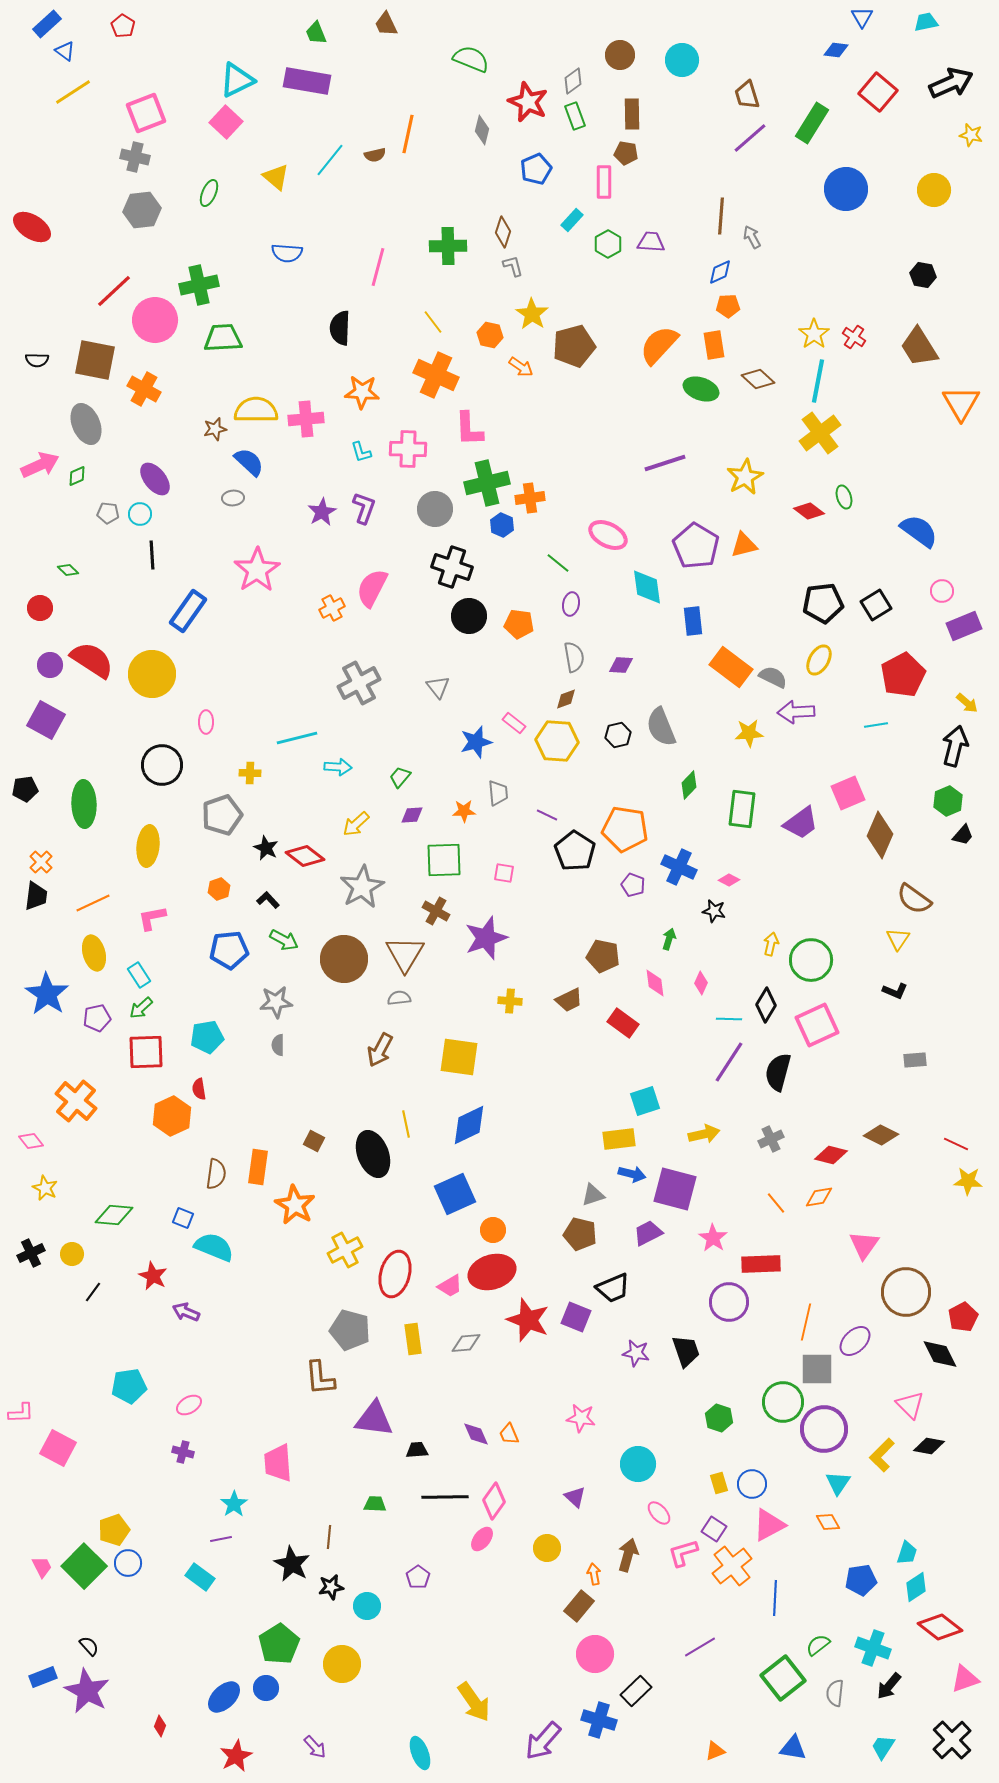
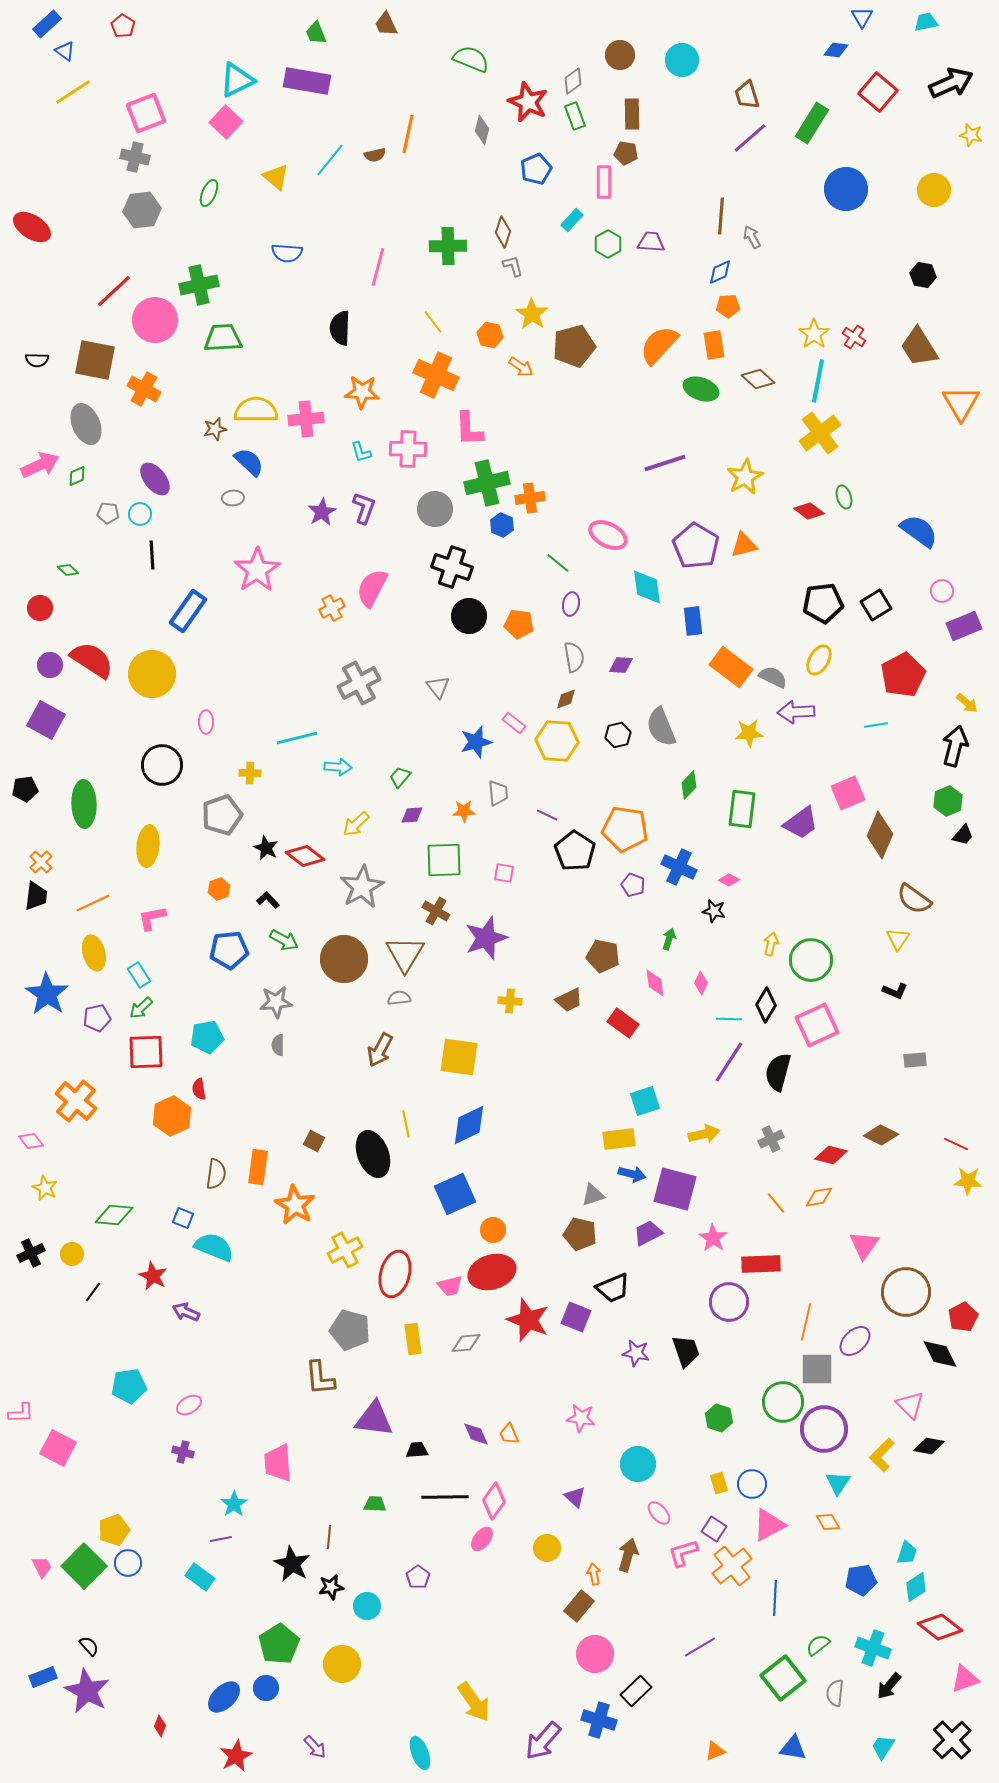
pink trapezoid at (450, 1286): rotated 16 degrees clockwise
